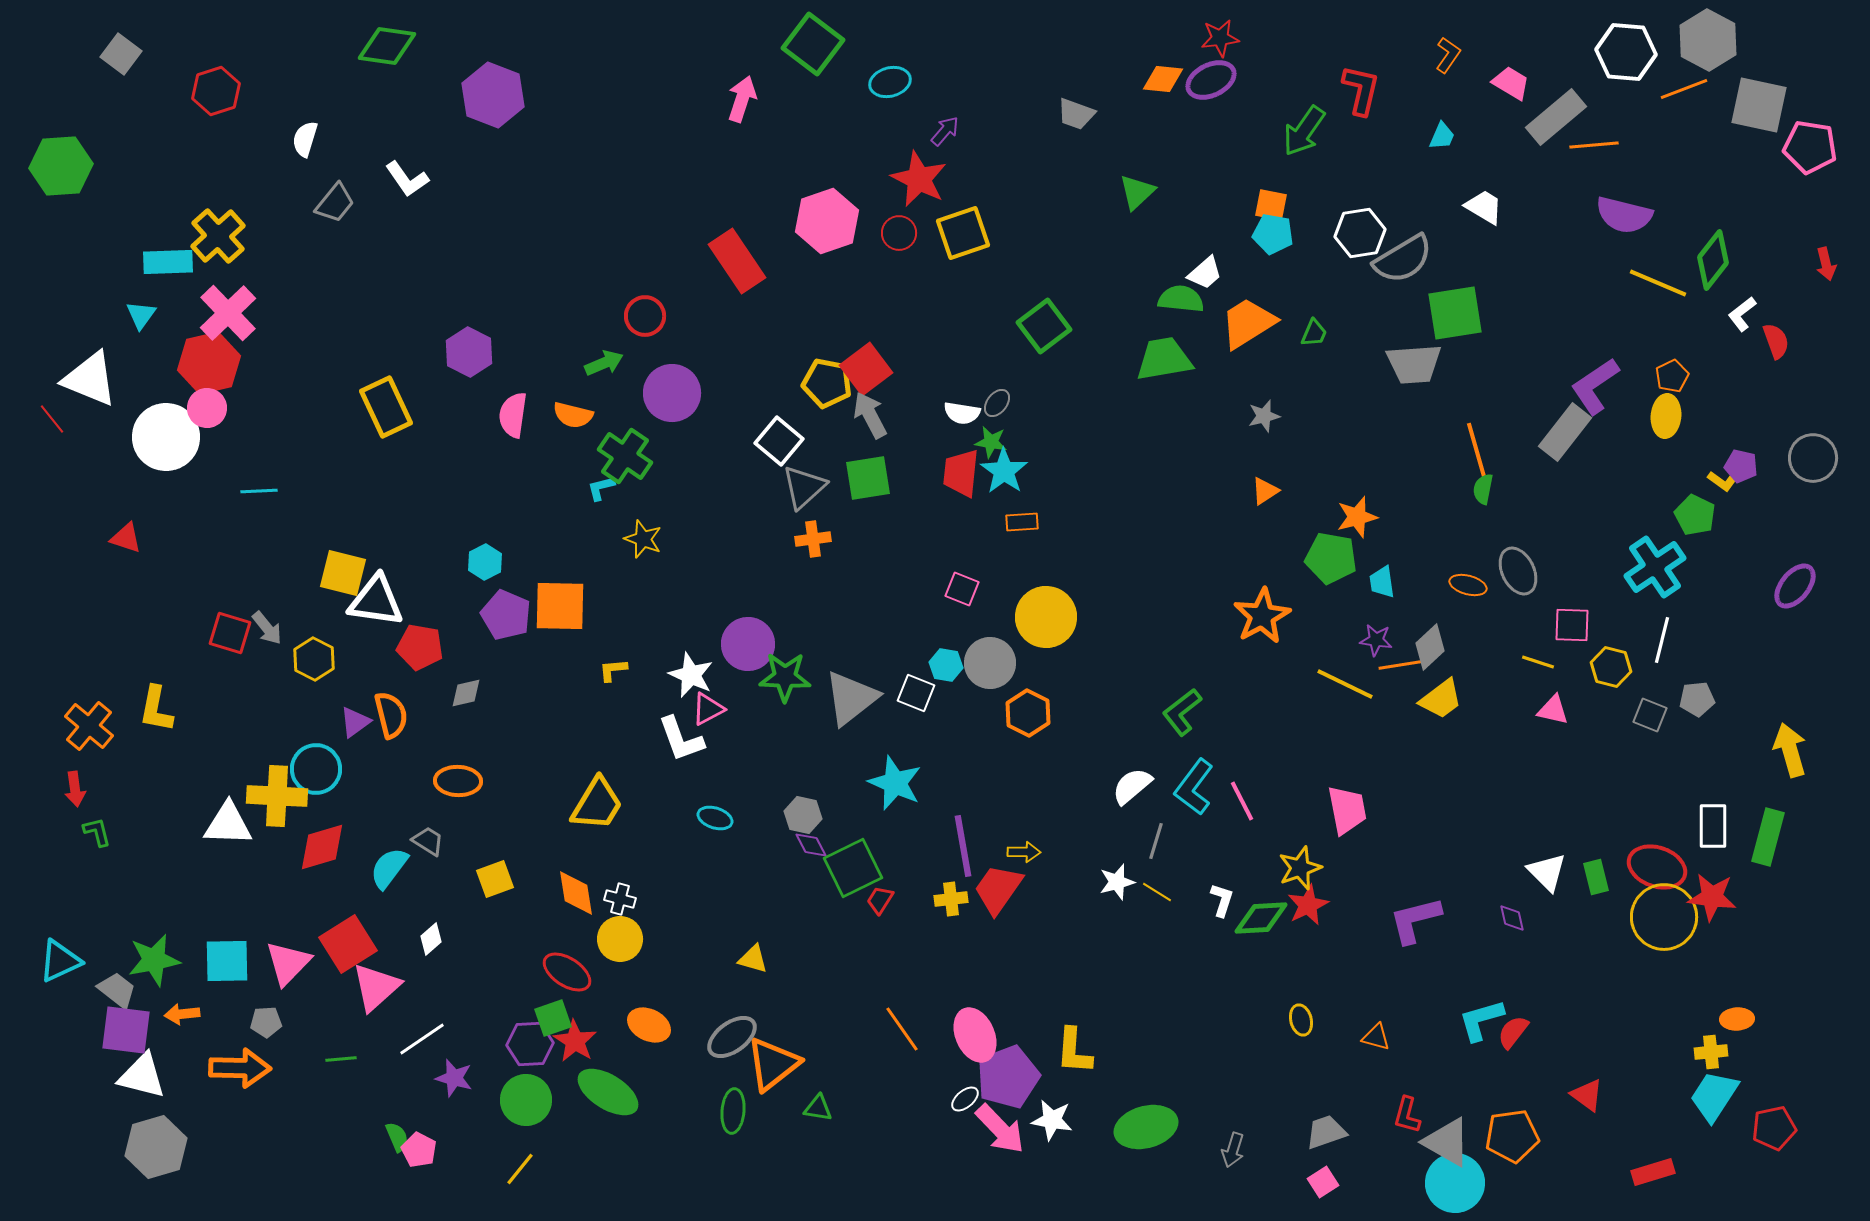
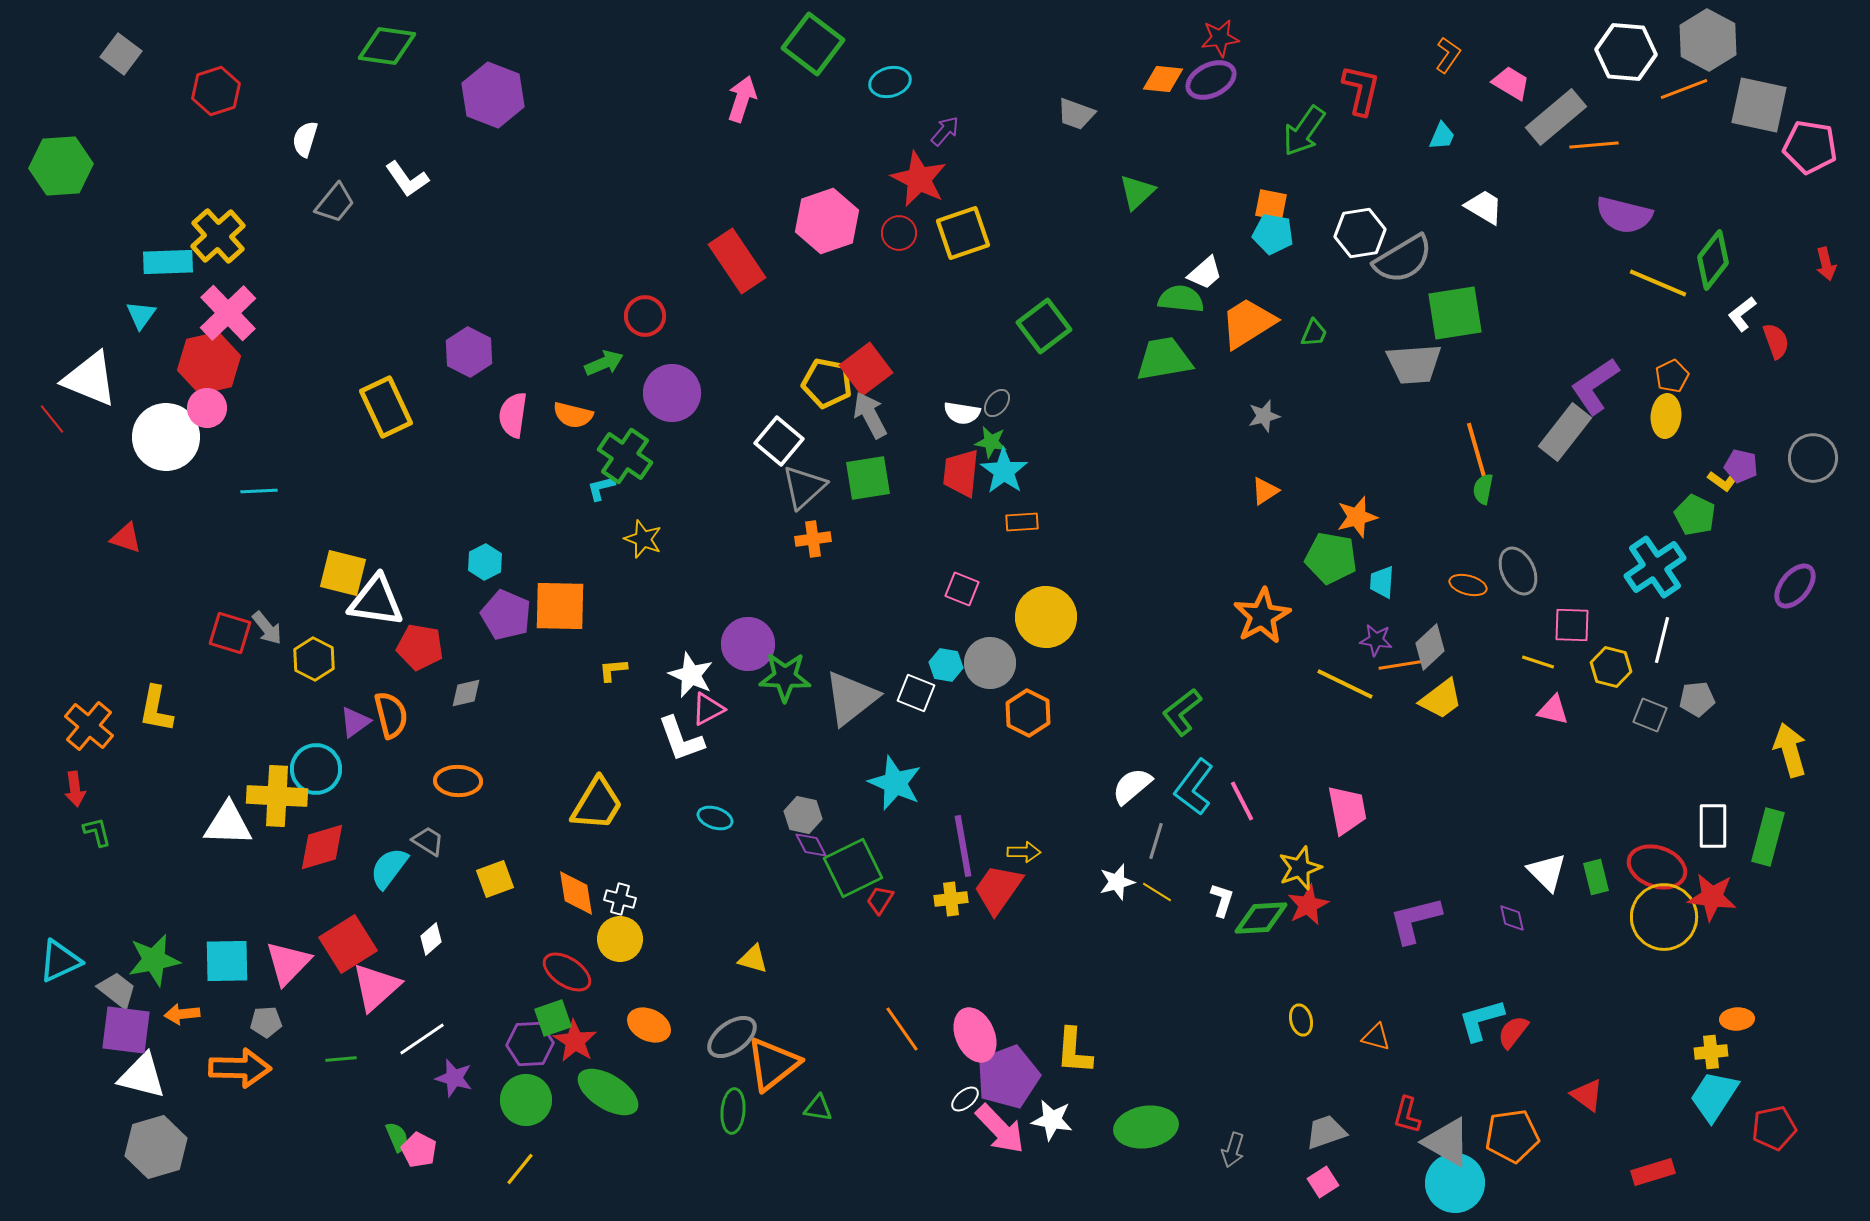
cyan trapezoid at (1382, 582): rotated 12 degrees clockwise
green ellipse at (1146, 1127): rotated 6 degrees clockwise
